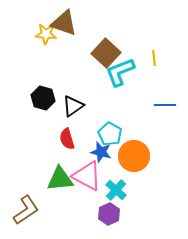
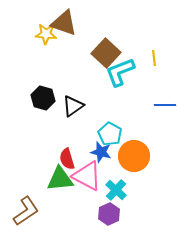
red semicircle: moved 20 px down
brown L-shape: moved 1 px down
